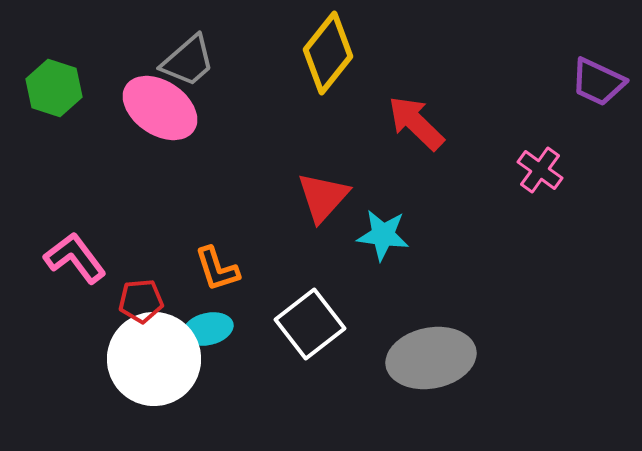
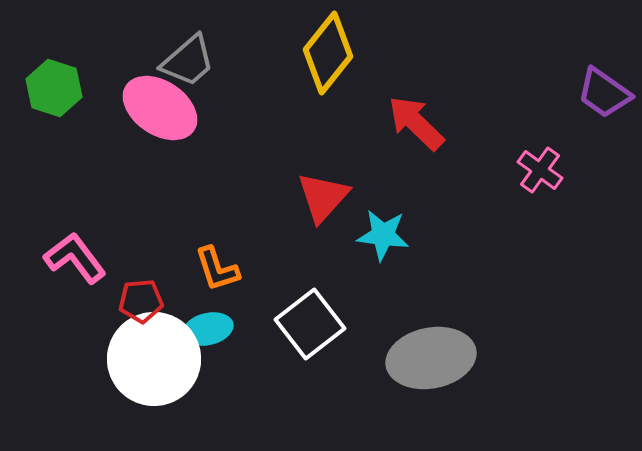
purple trapezoid: moved 6 px right, 11 px down; rotated 10 degrees clockwise
